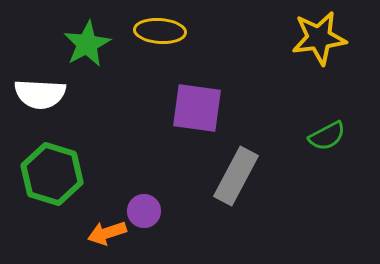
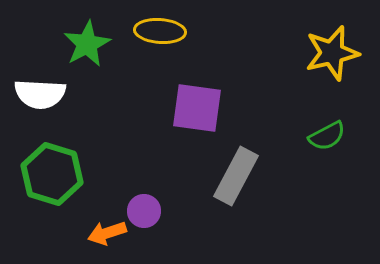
yellow star: moved 13 px right, 15 px down; rotated 6 degrees counterclockwise
